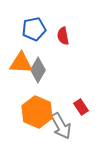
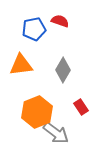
red semicircle: moved 3 px left, 15 px up; rotated 120 degrees clockwise
orange triangle: moved 2 px down; rotated 10 degrees counterclockwise
gray diamond: moved 25 px right
orange hexagon: rotated 16 degrees clockwise
gray arrow: moved 5 px left, 7 px down; rotated 24 degrees counterclockwise
